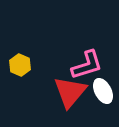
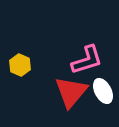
pink L-shape: moved 5 px up
red triangle: moved 1 px right
